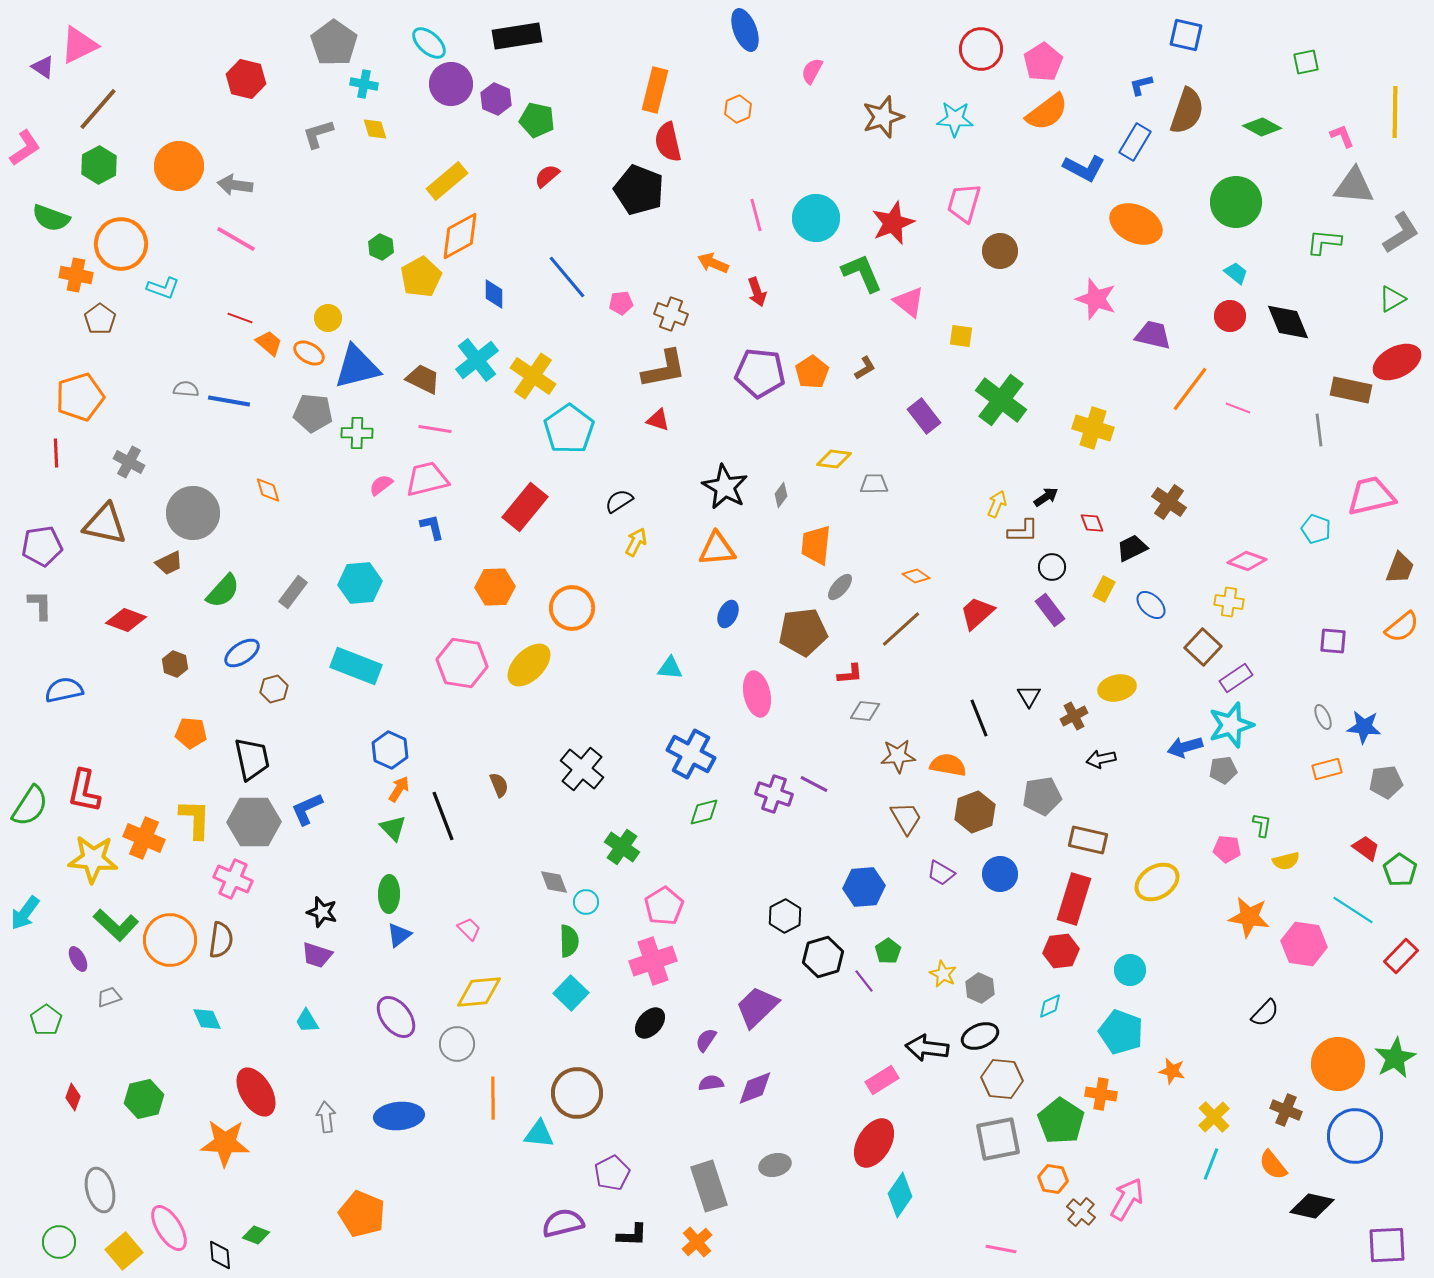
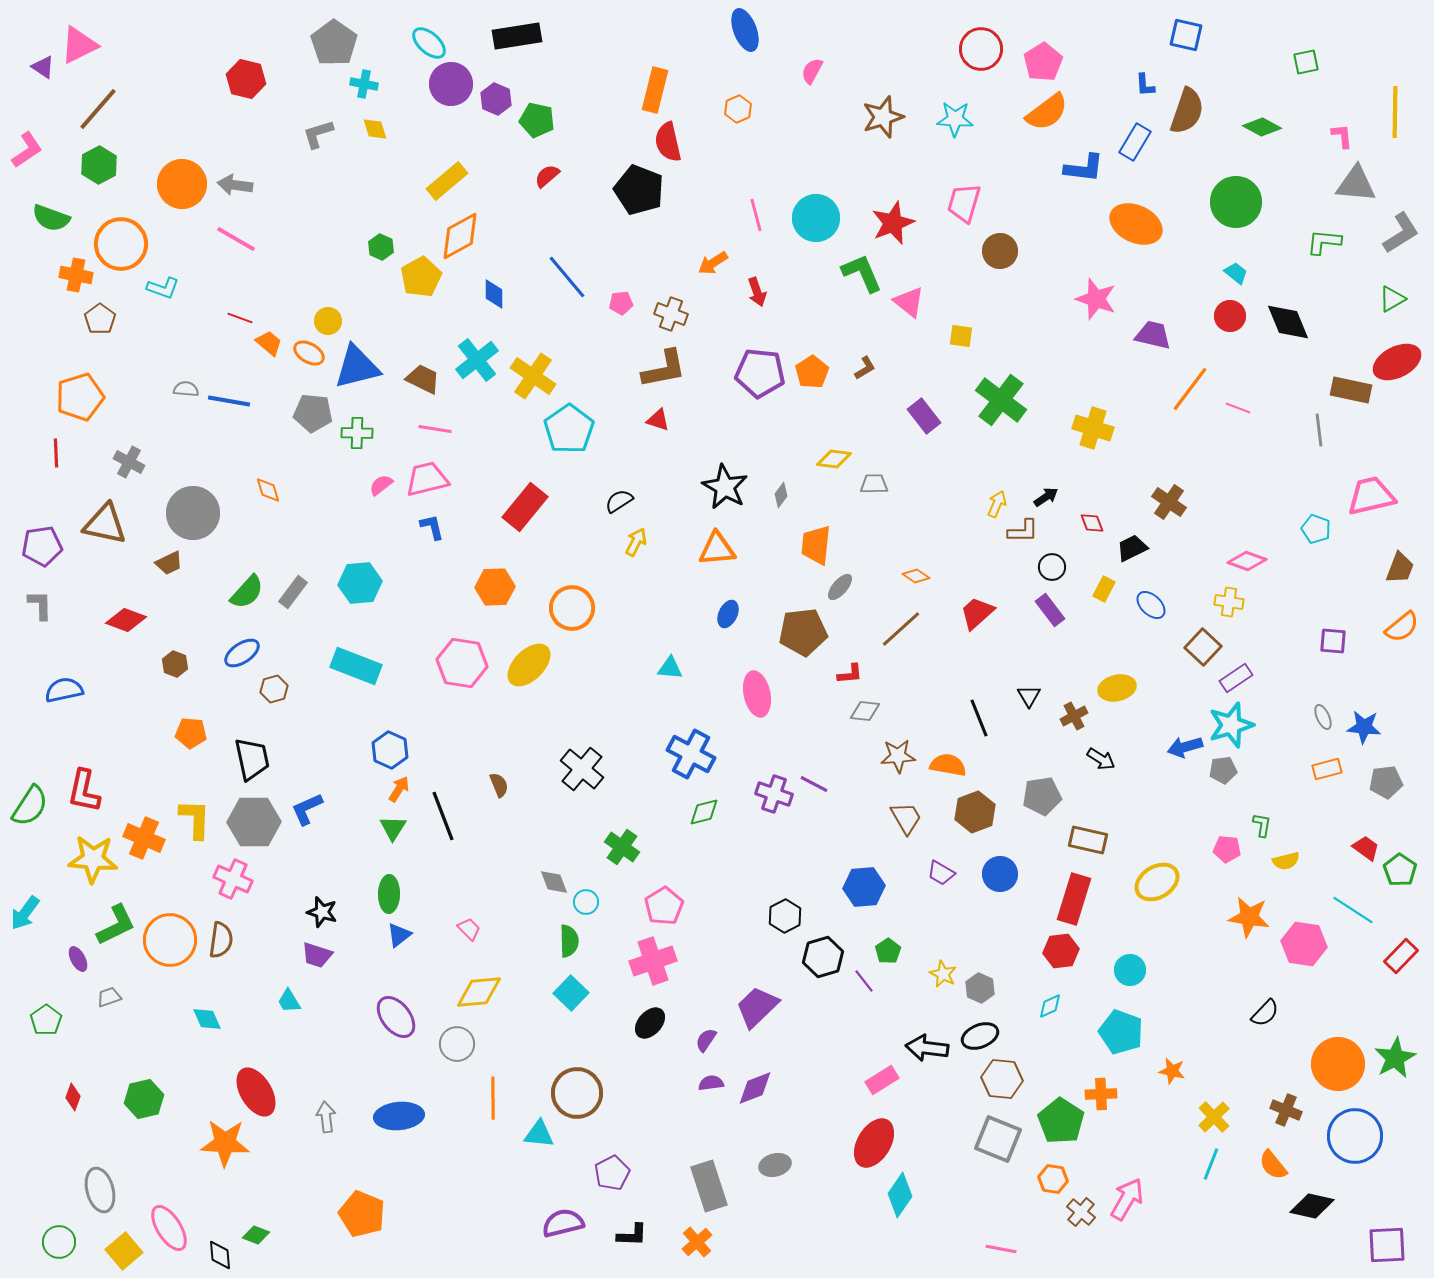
blue L-shape at (1141, 85): moved 4 px right; rotated 80 degrees counterclockwise
pink L-shape at (1342, 136): rotated 16 degrees clockwise
pink L-shape at (25, 148): moved 2 px right, 2 px down
orange circle at (179, 166): moved 3 px right, 18 px down
blue L-shape at (1084, 168): rotated 21 degrees counterclockwise
gray triangle at (1354, 186): moved 2 px right, 2 px up
orange arrow at (713, 263): rotated 56 degrees counterclockwise
yellow circle at (328, 318): moved 3 px down
green semicircle at (223, 591): moved 24 px right, 1 px down
black arrow at (1101, 759): rotated 136 degrees counterclockwise
green triangle at (393, 828): rotated 16 degrees clockwise
green L-shape at (116, 925): rotated 69 degrees counterclockwise
cyan trapezoid at (307, 1021): moved 18 px left, 20 px up
orange cross at (1101, 1094): rotated 12 degrees counterclockwise
gray square at (998, 1139): rotated 33 degrees clockwise
